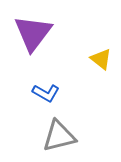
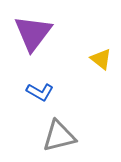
blue L-shape: moved 6 px left, 1 px up
